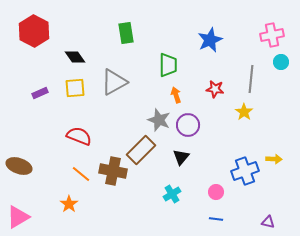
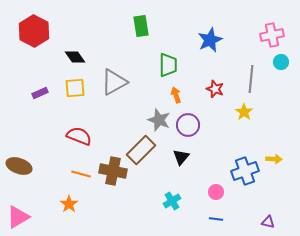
green rectangle: moved 15 px right, 7 px up
red star: rotated 12 degrees clockwise
orange line: rotated 24 degrees counterclockwise
cyan cross: moved 7 px down
